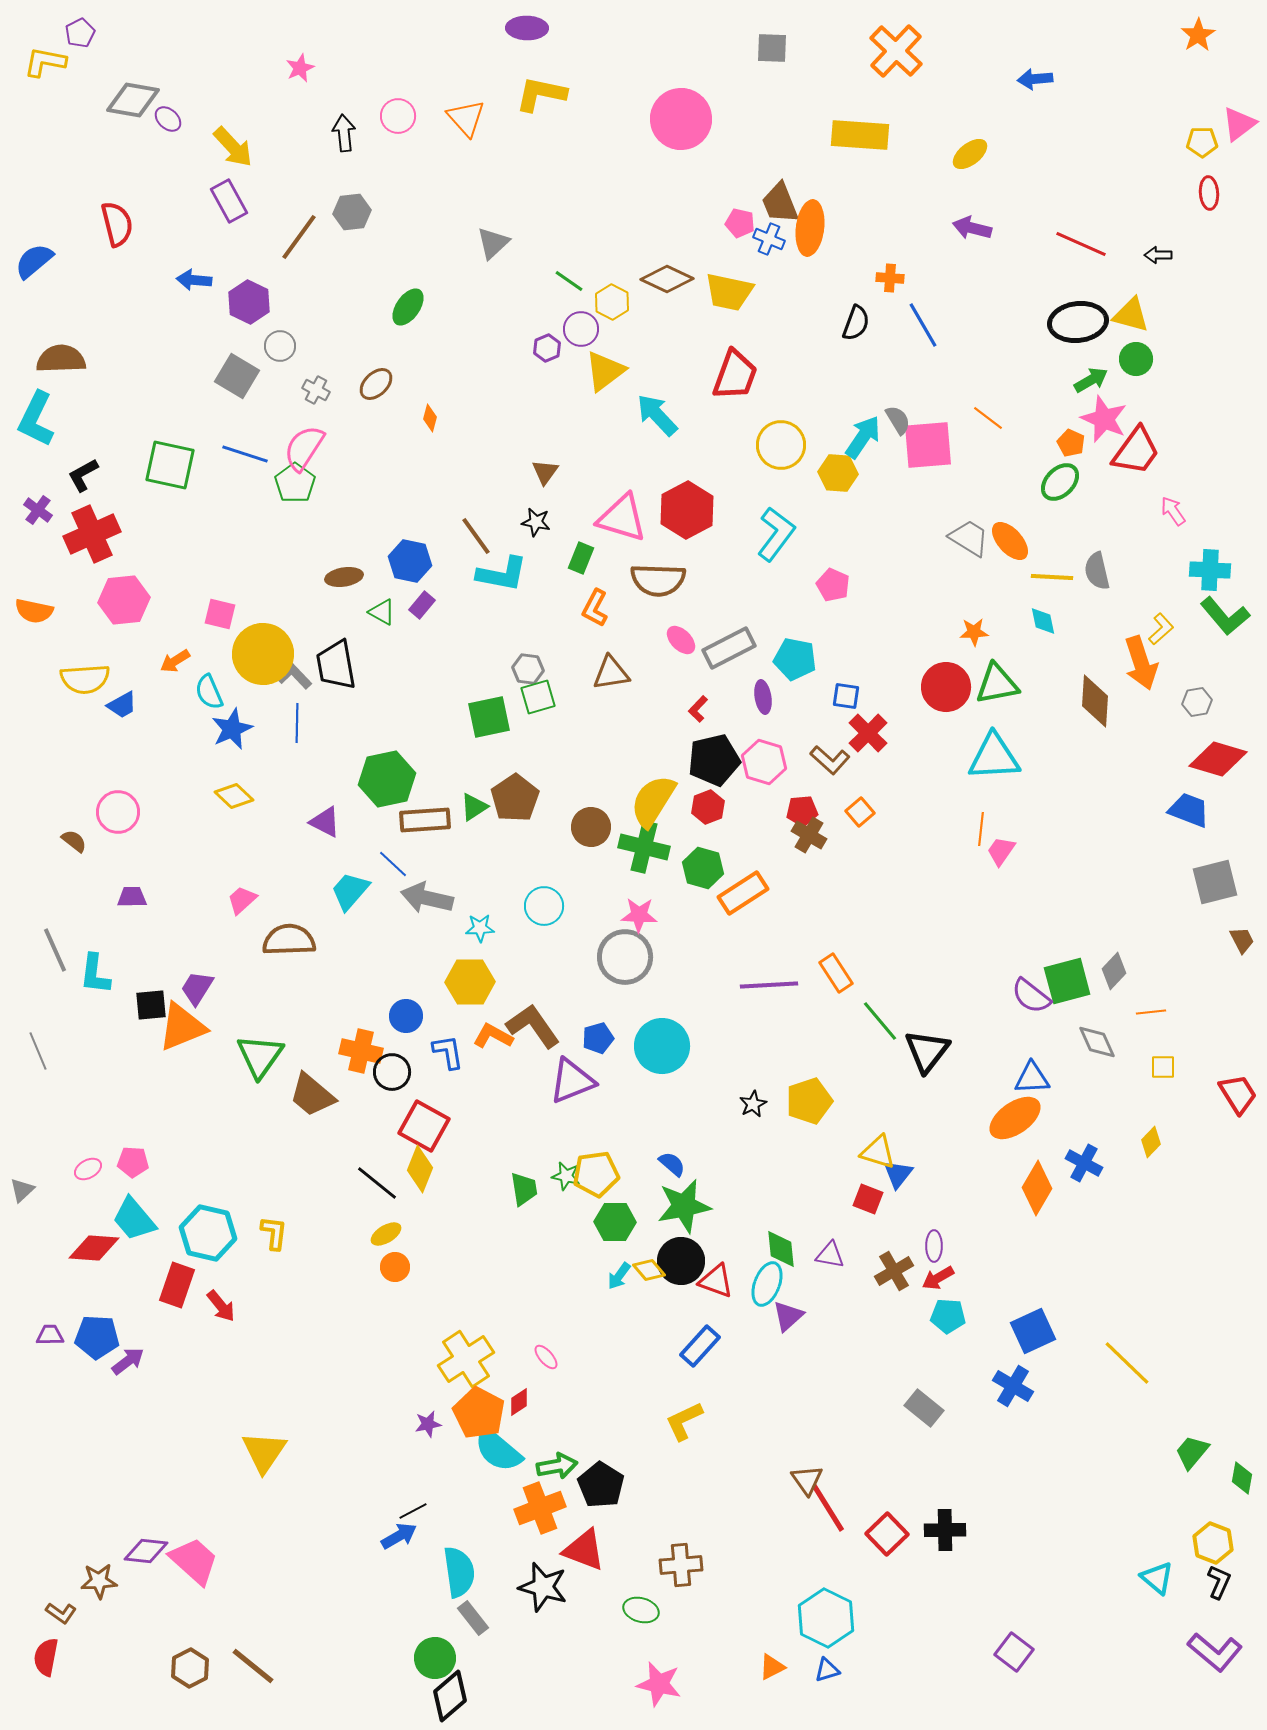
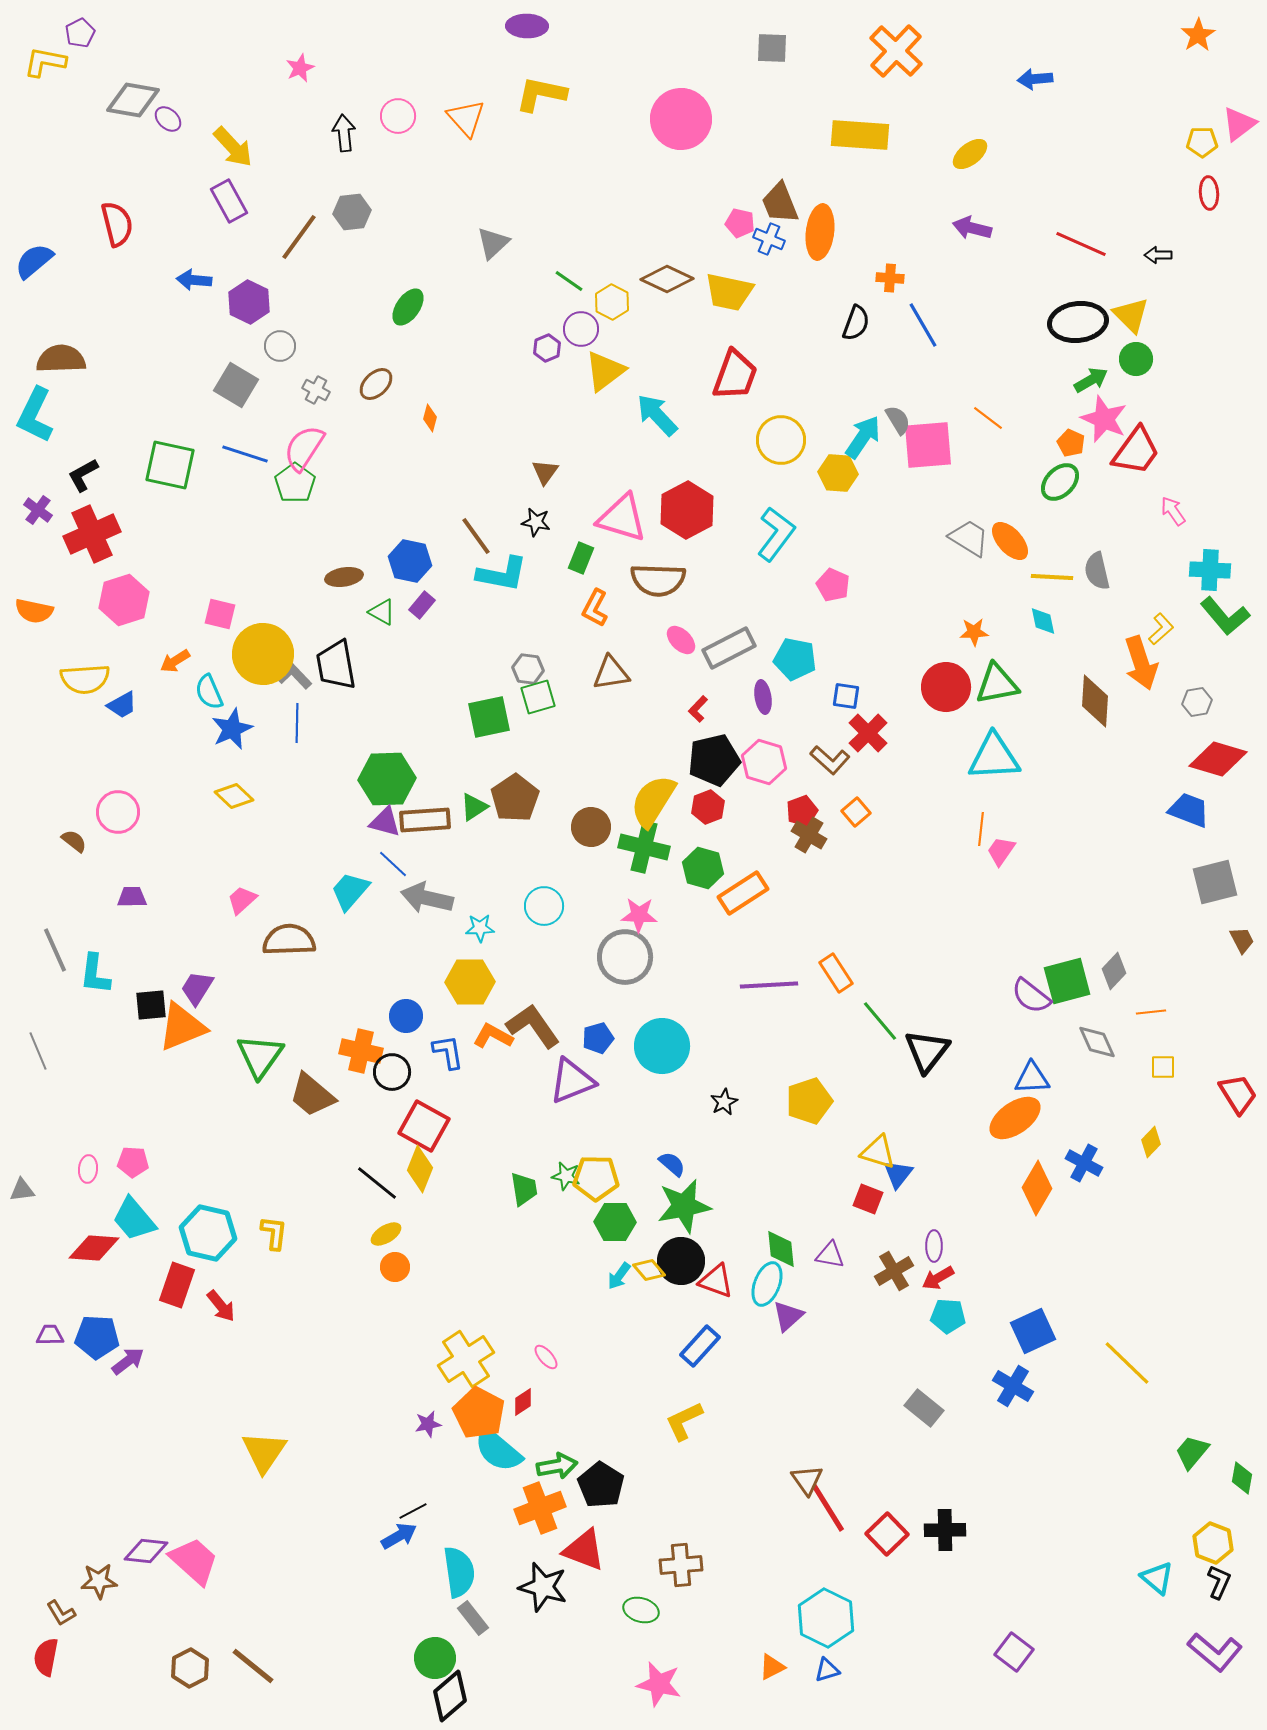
purple ellipse at (527, 28): moved 2 px up
orange ellipse at (810, 228): moved 10 px right, 4 px down
yellow triangle at (1131, 315): rotated 30 degrees clockwise
gray square at (237, 376): moved 1 px left, 9 px down
cyan L-shape at (36, 419): moved 1 px left, 4 px up
yellow circle at (781, 445): moved 5 px up
pink hexagon at (124, 600): rotated 12 degrees counterclockwise
green hexagon at (387, 779): rotated 10 degrees clockwise
red pentagon at (802, 811): rotated 16 degrees counterclockwise
orange square at (860, 812): moved 4 px left
purple triangle at (325, 822): moved 60 px right; rotated 12 degrees counterclockwise
black star at (753, 1104): moved 29 px left, 2 px up
pink ellipse at (88, 1169): rotated 56 degrees counterclockwise
yellow pentagon at (596, 1174): moved 4 px down; rotated 9 degrees clockwise
gray triangle at (22, 1190): rotated 36 degrees clockwise
red diamond at (519, 1402): moved 4 px right
brown L-shape at (61, 1613): rotated 24 degrees clockwise
